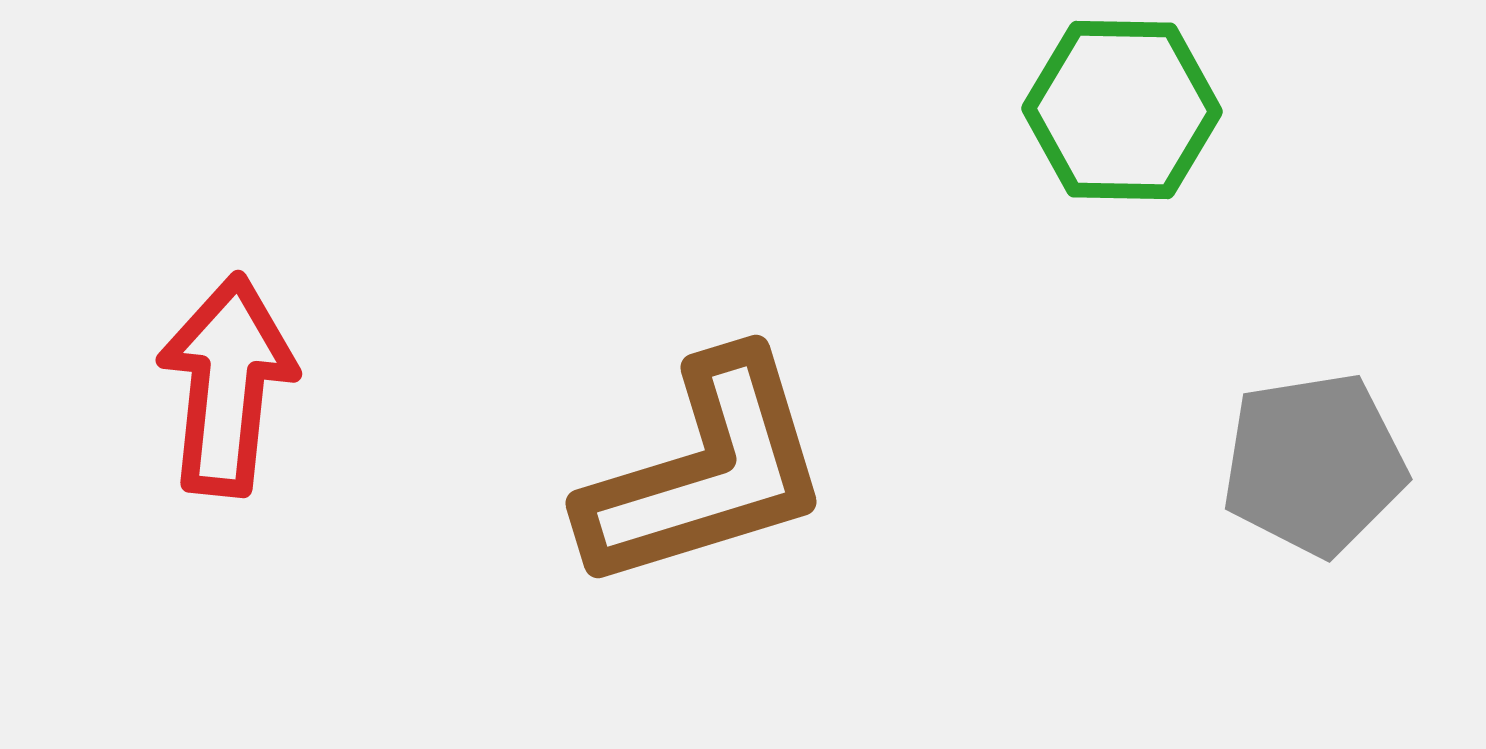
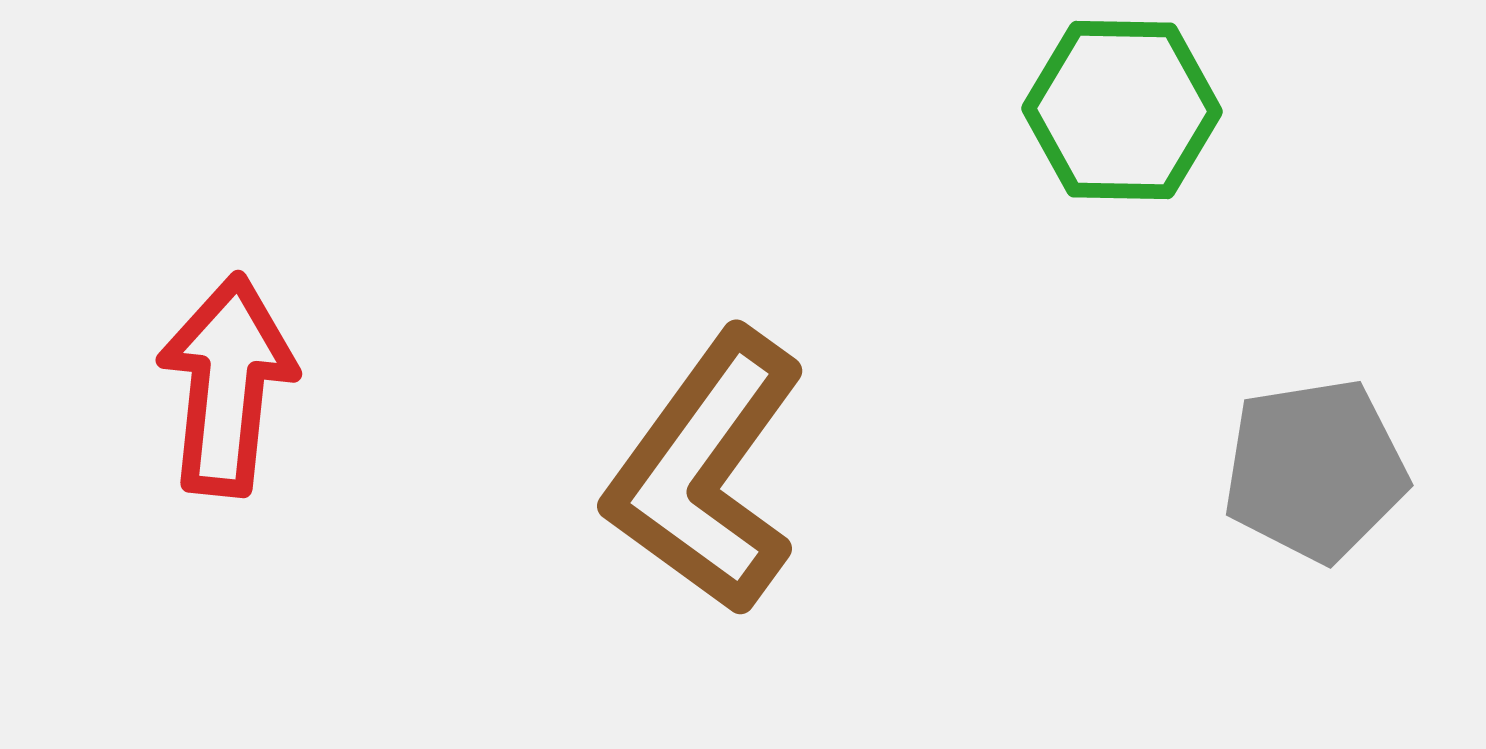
gray pentagon: moved 1 px right, 6 px down
brown L-shape: rotated 143 degrees clockwise
